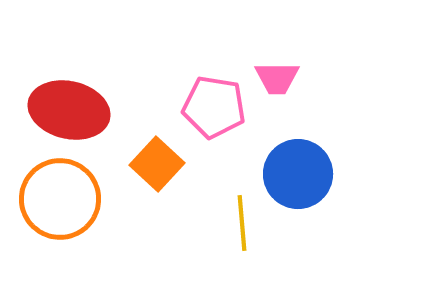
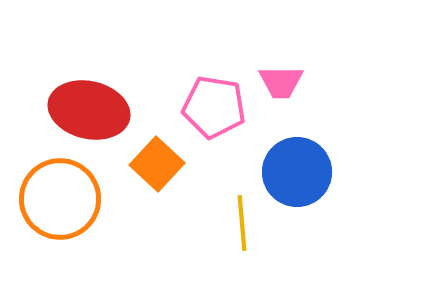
pink trapezoid: moved 4 px right, 4 px down
red ellipse: moved 20 px right
blue circle: moved 1 px left, 2 px up
